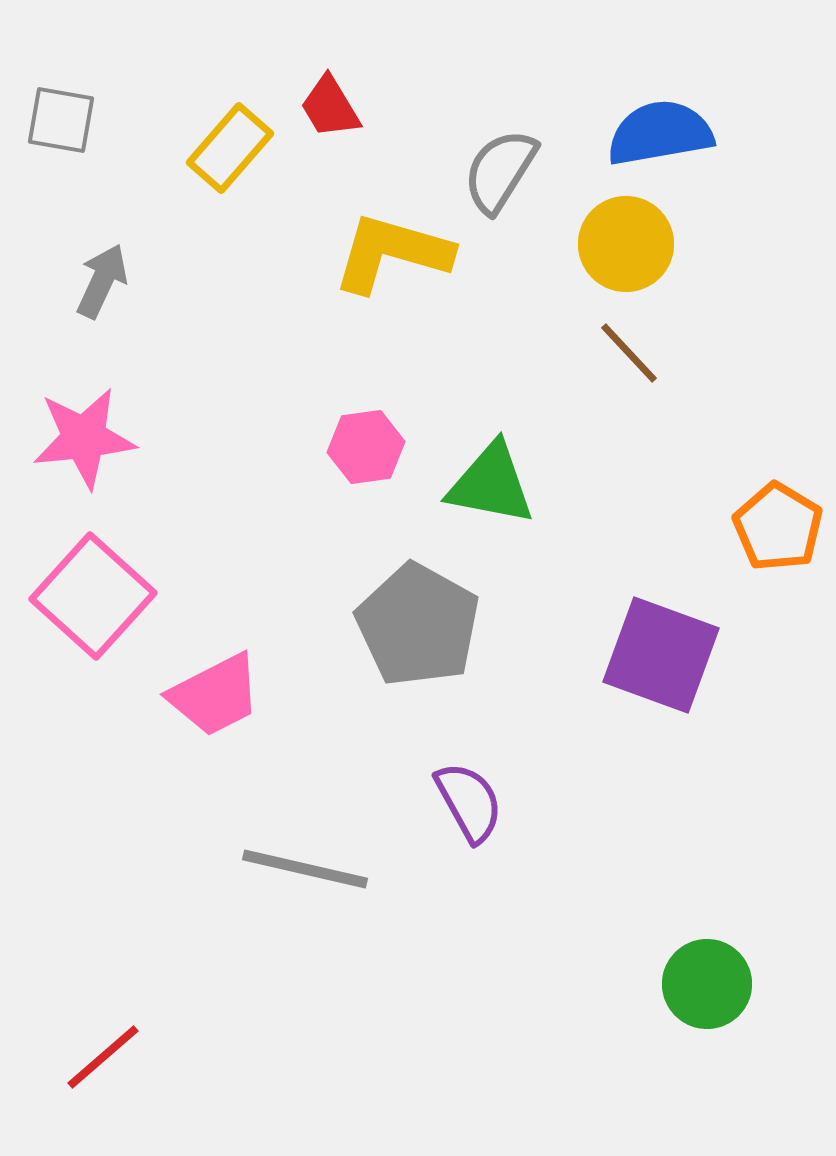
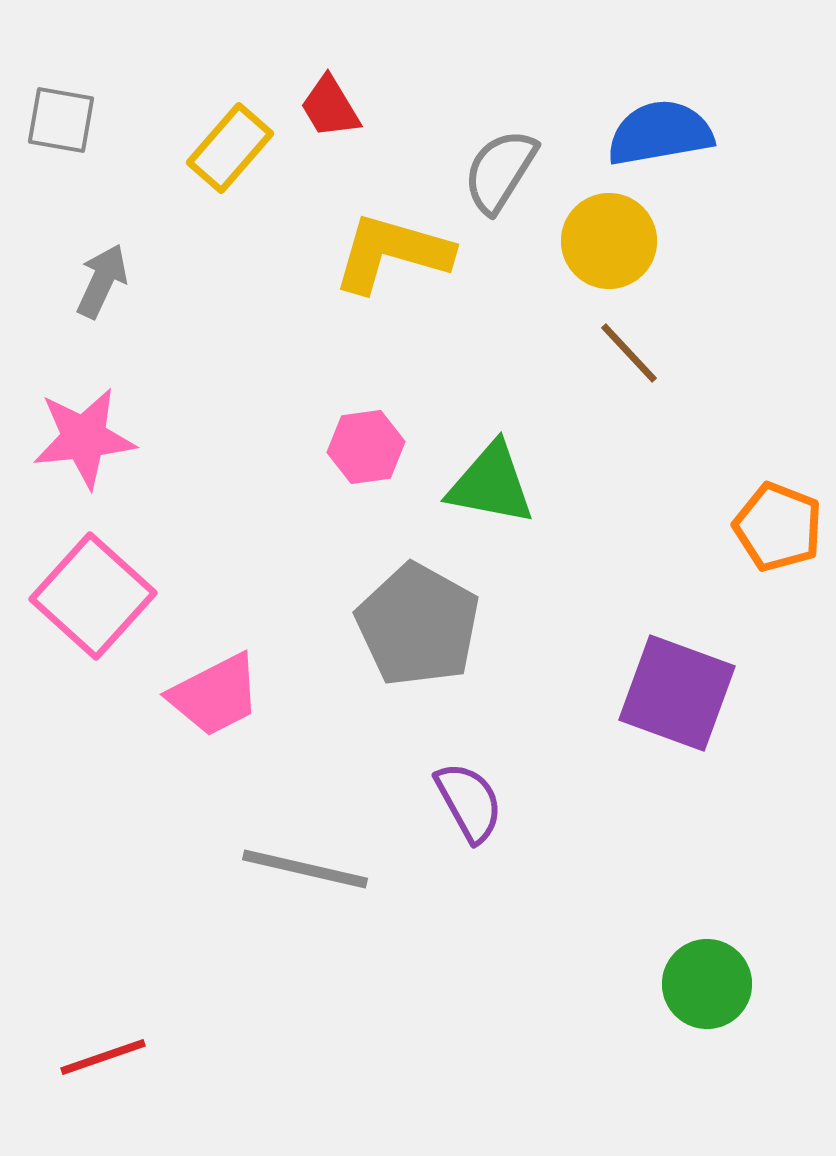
yellow circle: moved 17 px left, 3 px up
orange pentagon: rotated 10 degrees counterclockwise
purple square: moved 16 px right, 38 px down
red line: rotated 22 degrees clockwise
